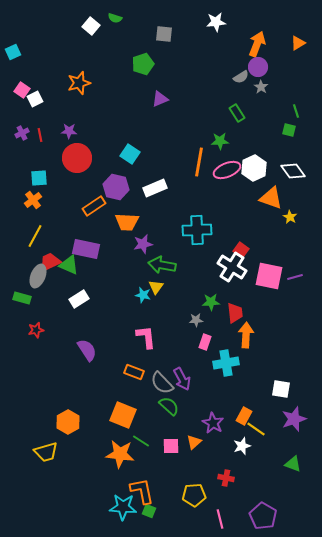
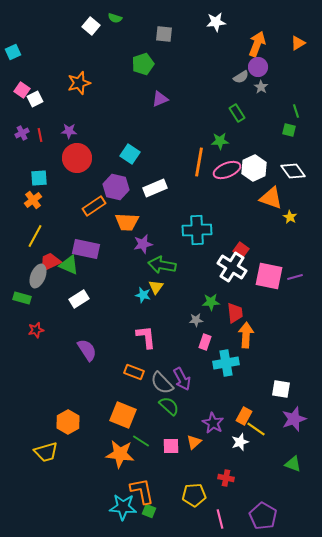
white star at (242, 446): moved 2 px left, 4 px up
